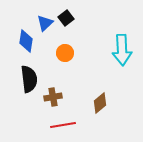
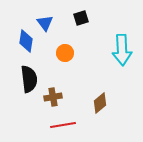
black square: moved 15 px right; rotated 21 degrees clockwise
blue triangle: rotated 24 degrees counterclockwise
